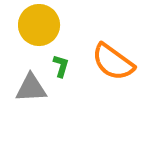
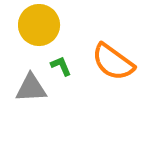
green L-shape: rotated 40 degrees counterclockwise
